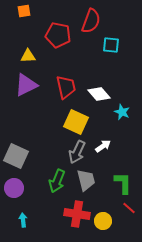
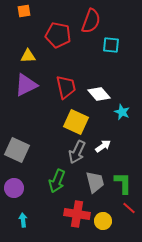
gray square: moved 1 px right, 6 px up
gray trapezoid: moved 9 px right, 2 px down
